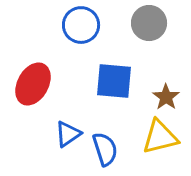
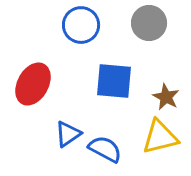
brown star: rotated 8 degrees counterclockwise
blue semicircle: rotated 44 degrees counterclockwise
